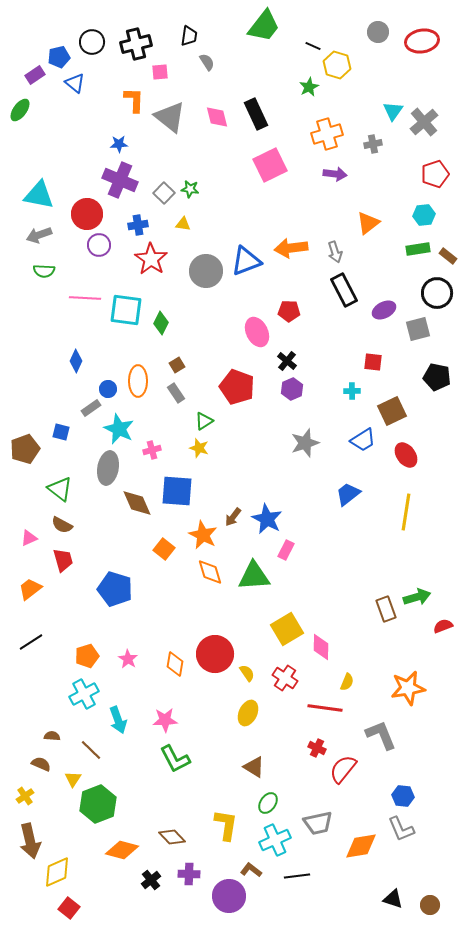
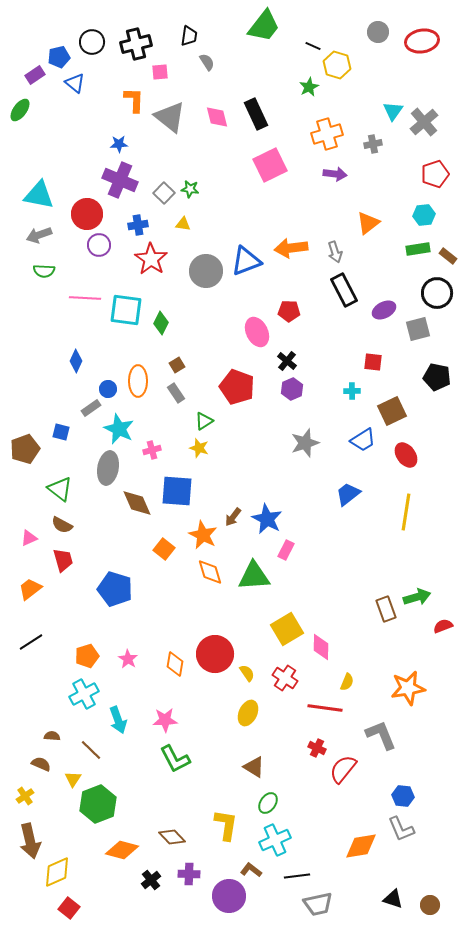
gray trapezoid at (318, 823): moved 81 px down
